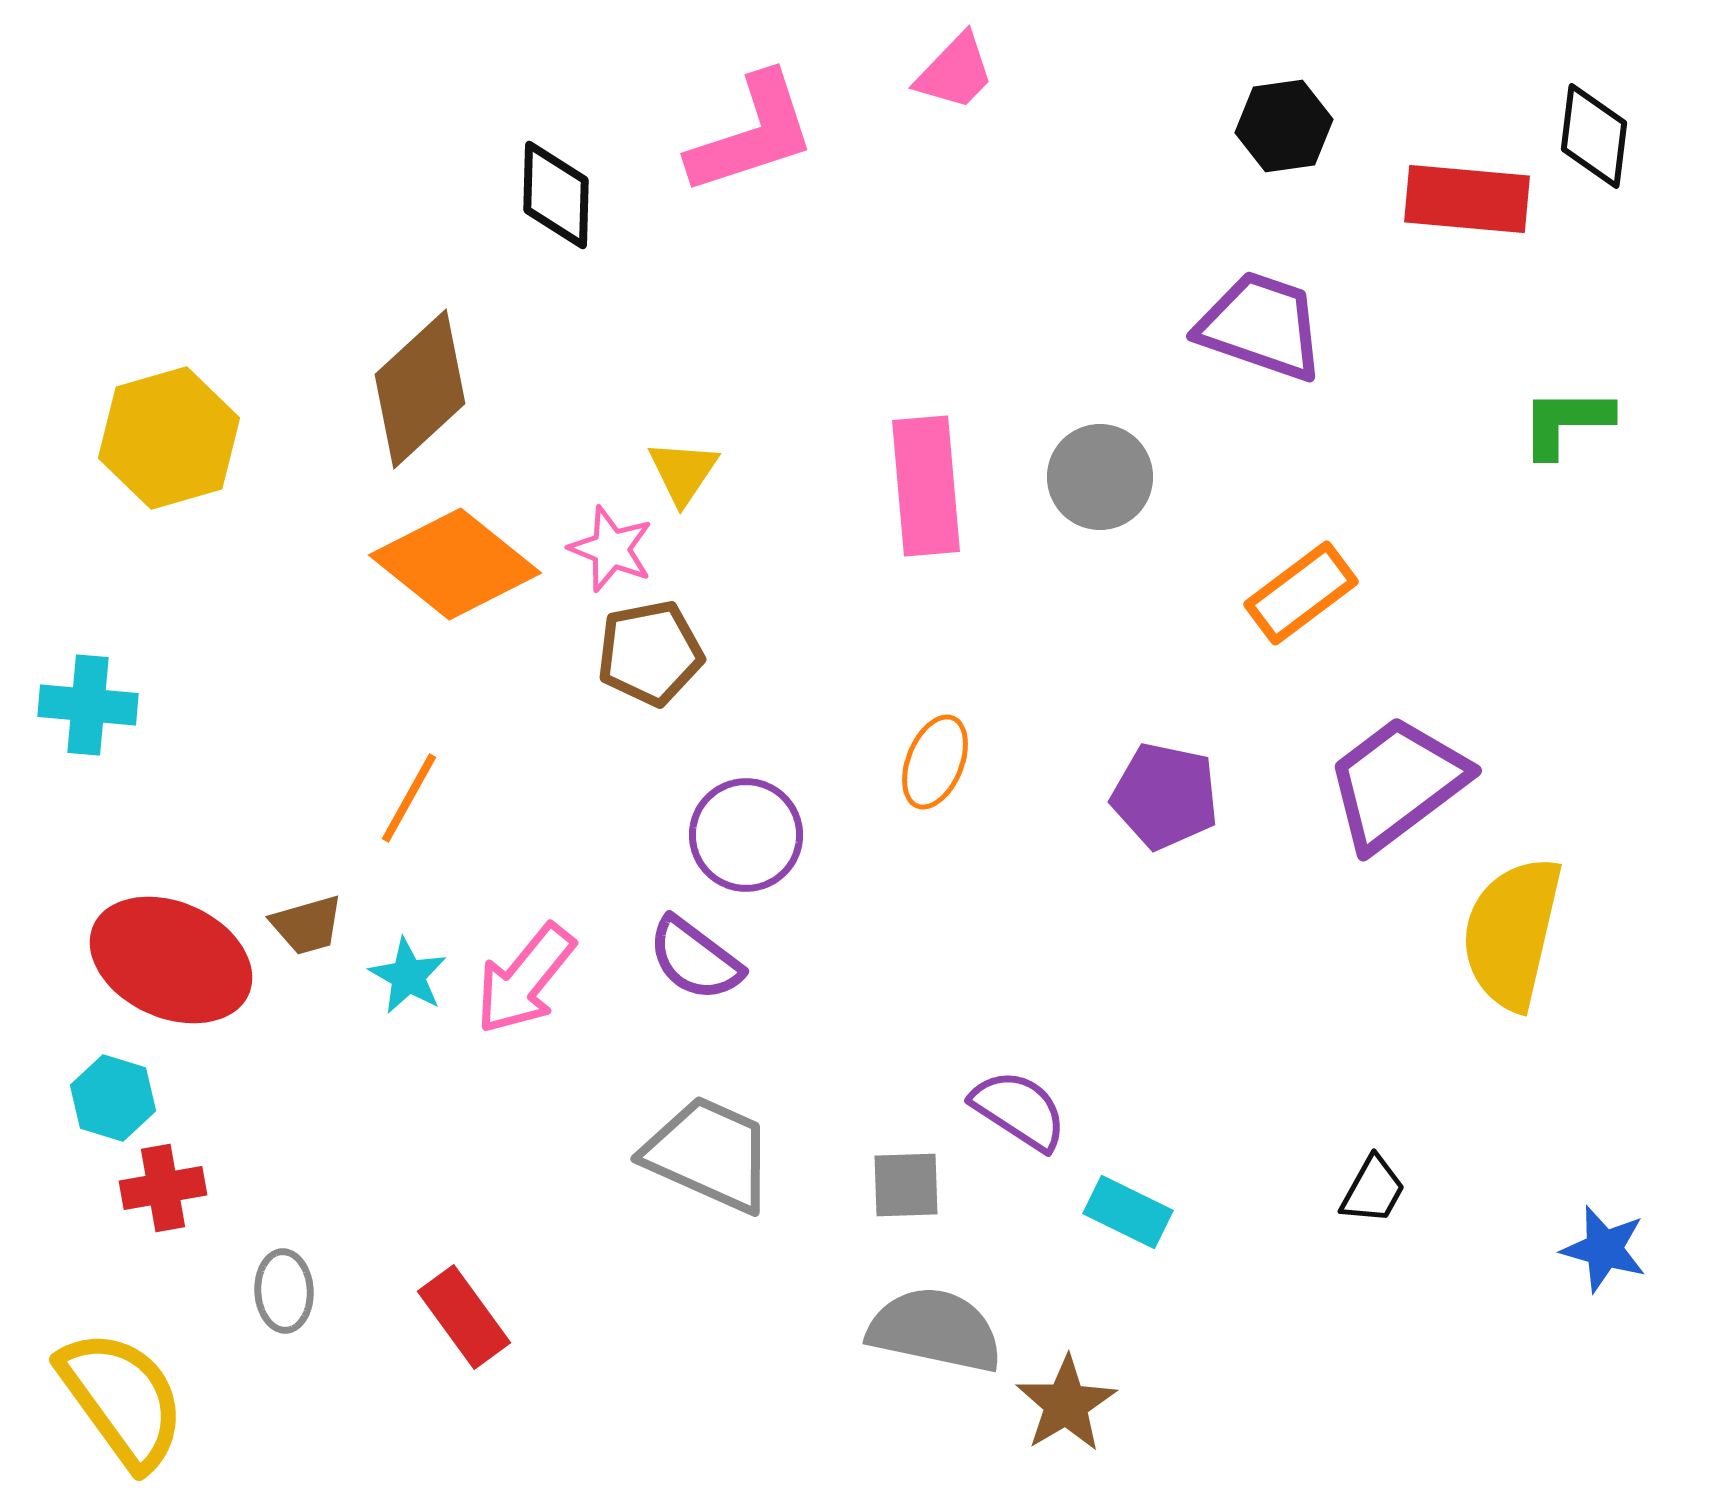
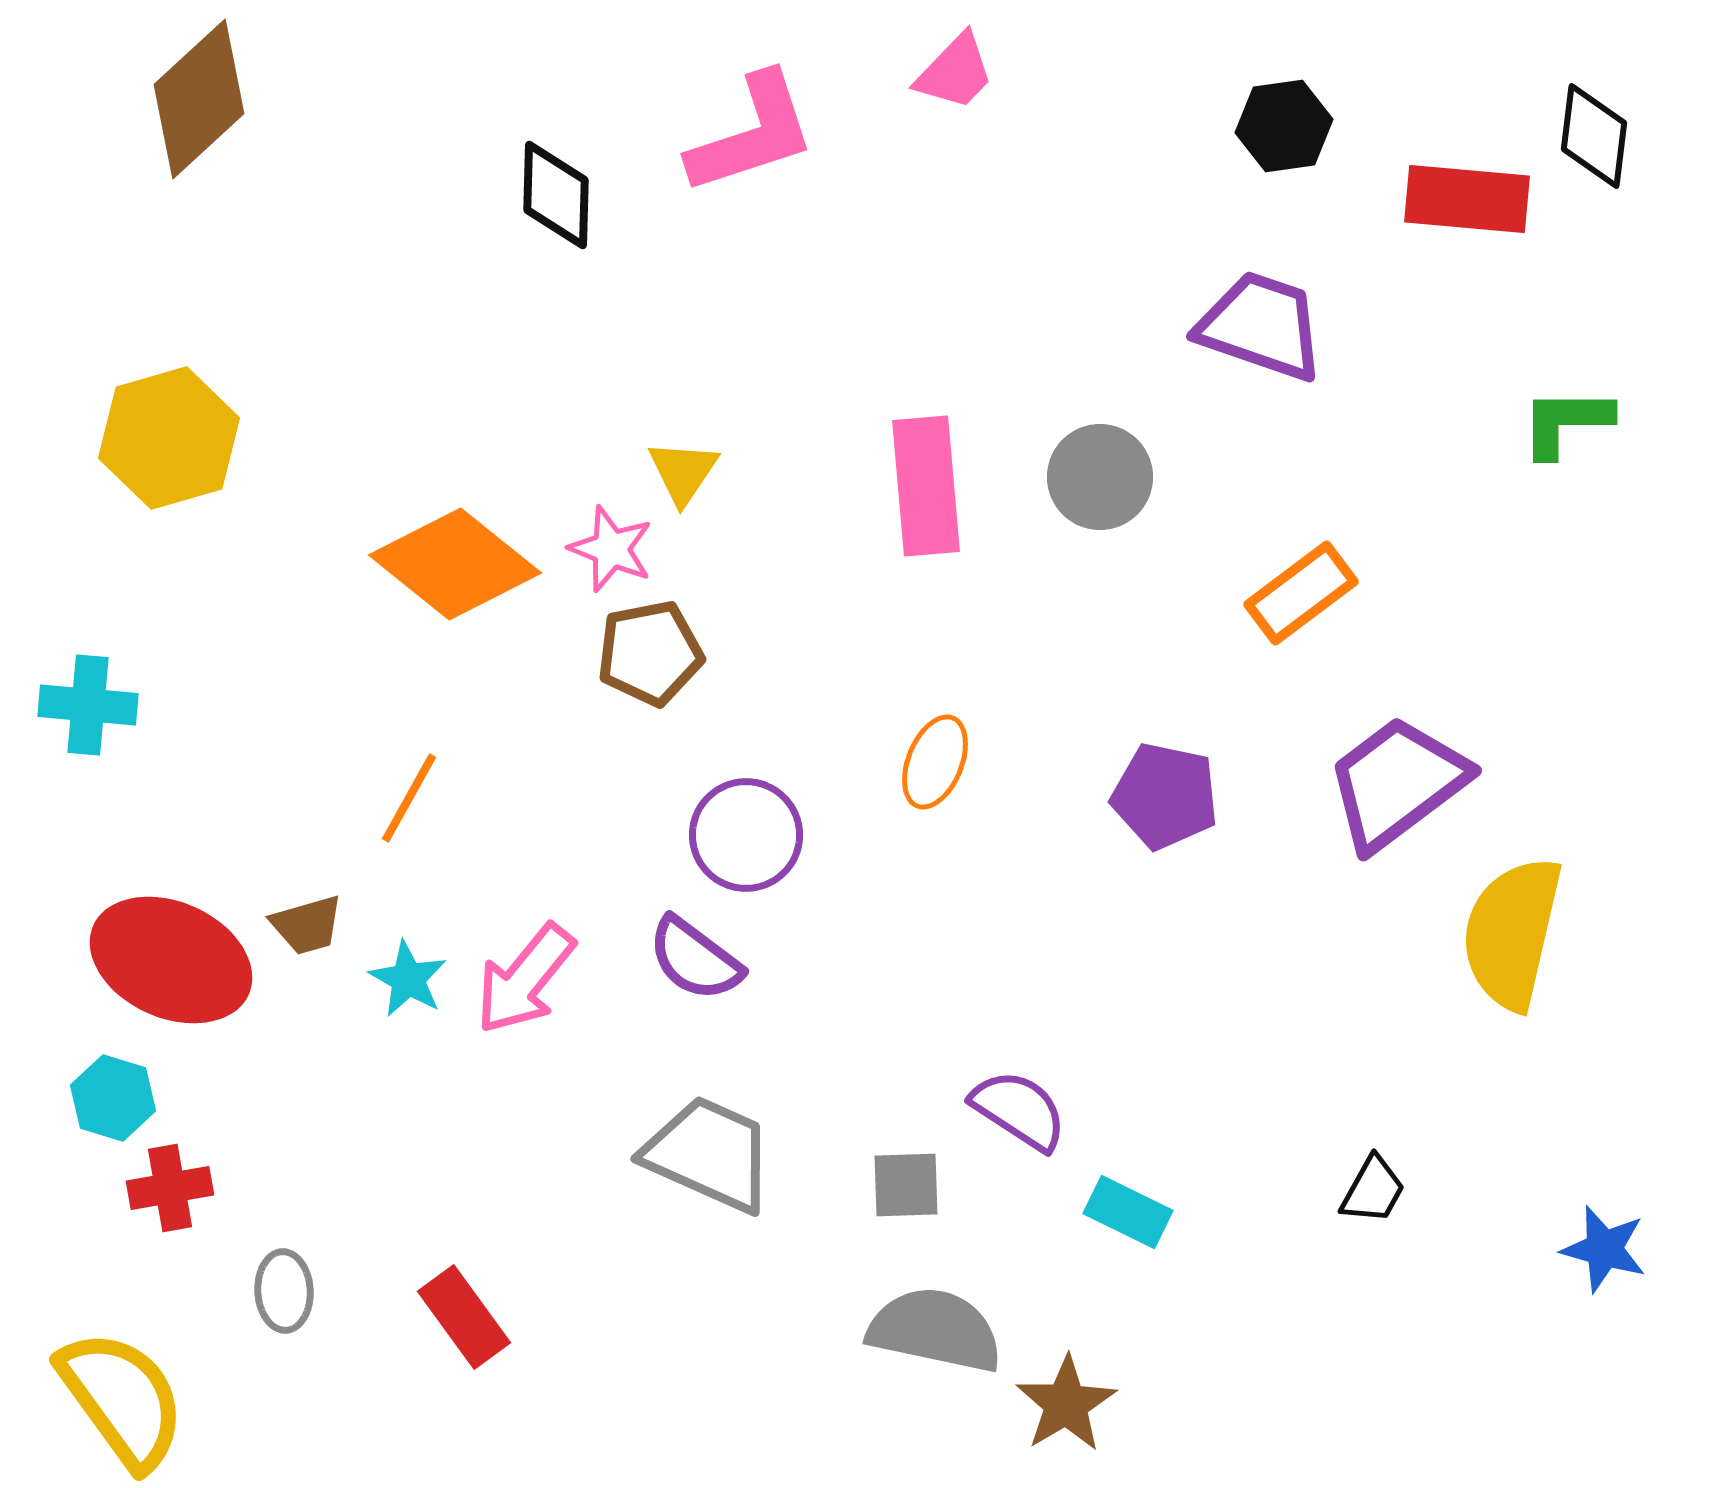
brown diamond at (420, 389): moved 221 px left, 290 px up
cyan star at (408, 976): moved 3 px down
red cross at (163, 1188): moved 7 px right
